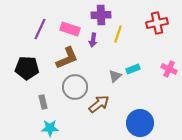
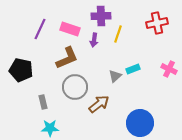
purple cross: moved 1 px down
purple arrow: moved 1 px right
black pentagon: moved 6 px left, 2 px down; rotated 10 degrees clockwise
